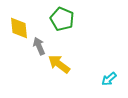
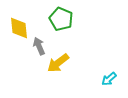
green pentagon: moved 1 px left
yellow arrow: moved 1 px left, 1 px up; rotated 75 degrees counterclockwise
